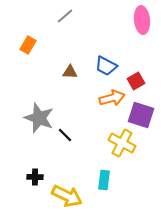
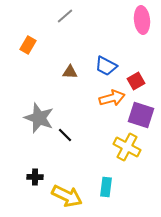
yellow cross: moved 5 px right, 4 px down
cyan rectangle: moved 2 px right, 7 px down
